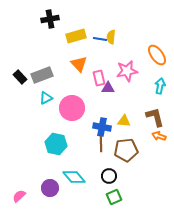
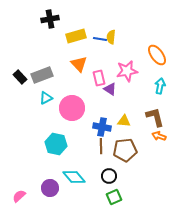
purple triangle: moved 2 px right, 1 px down; rotated 32 degrees clockwise
brown line: moved 2 px down
brown pentagon: moved 1 px left
